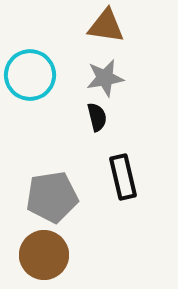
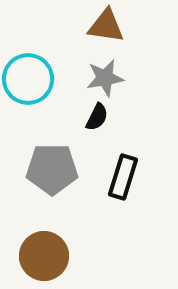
cyan circle: moved 2 px left, 4 px down
black semicircle: rotated 40 degrees clockwise
black rectangle: rotated 30 degrees clockwise
gray pentagon: moved 28 px up; rotated 9 degrees clockwise
brown circle: moved 1 px down
